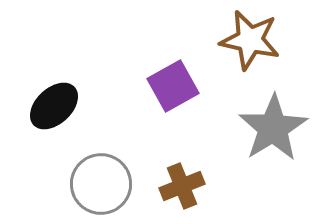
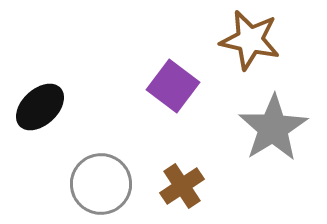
purple square: rotated 24 degrees counterclockwise
black ellipse: moved 14 px left, 1 px down
brown cross: rotated 12 degrees counterclockwise
